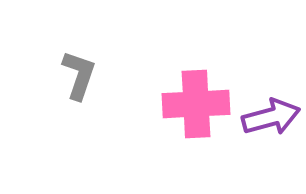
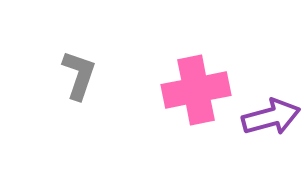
pink cross: moved 14 px up; rotated 8 degrees counterclockwise
